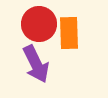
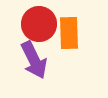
purple arrow: moved 2 px left, 4 px up
